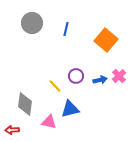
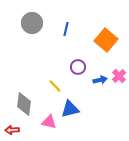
purple circle: moved 2 px right, 9 px up
gray diamond: moved 1 px left
